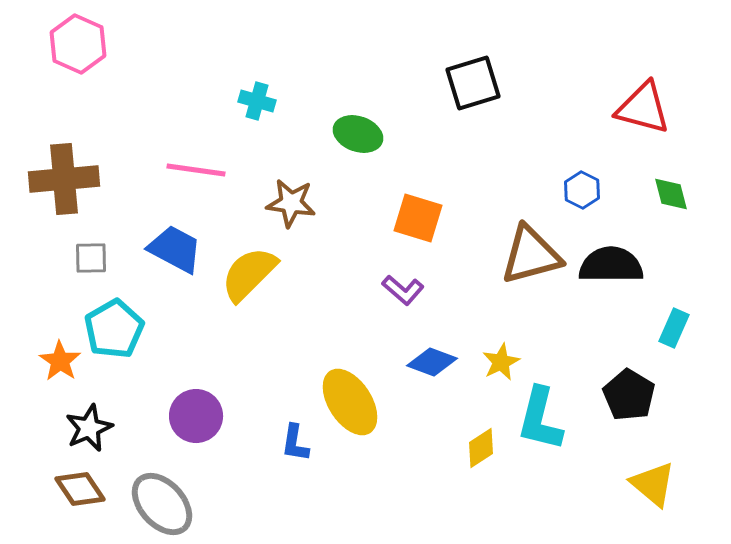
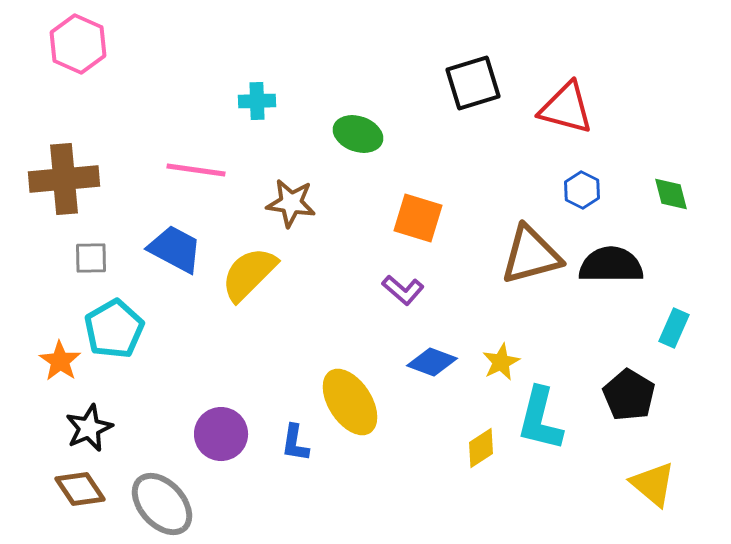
cyan cross: rotated 18 degrees counterclockwise
red triangle: moved 77 px left
purple circle: moved 25 px right, 18 px down
